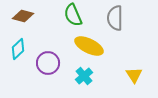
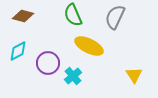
gray semicircle: moved 1 px up; rotated 25 degrees clockwise
cyan diamond: moved 2 px down; rotated 15 degrees clockwise
cyan cross: moved 11 px left
